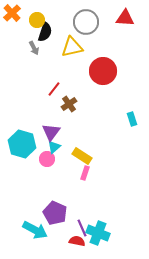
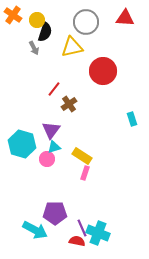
orange cross: moved 1 px right, 2 px down; rotated 12 degrees counterclockwise
purple triangle: moved 2 px up
cyan triangle: rotated 24 degrees clockwise
purple pentagon: rotated 25 degrees counterclockwise
